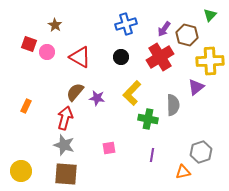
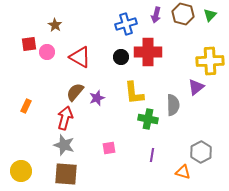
purple arrow: moved 8 px left, 14 px up; rotated 21 degrees counterclockwise
brown hexagon: moved 4 px left, 21 px up
red square: rotated 28 degrees counterclockwise
red cross: moved 12 px left, 5 px up; rotated 32 degrees clockwise
yellow L-shape: moved 2 px right; rotated 50 degrees counterclockwise
purple star: rotated 28 degrees counterclockwise
gray hexagon: rotated 10 degrees counterclockwise
orange triangle: rotated 28 degrees clockwise
